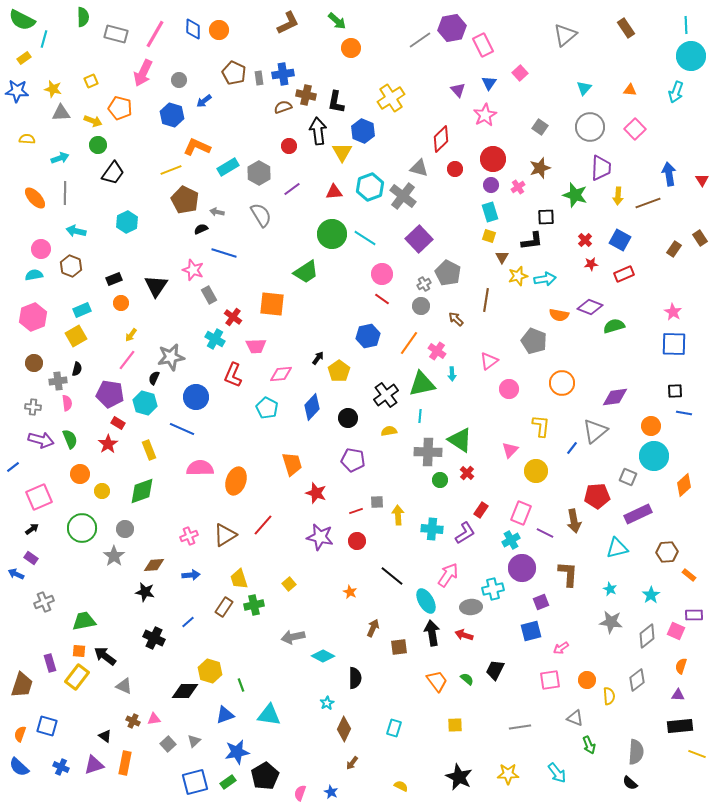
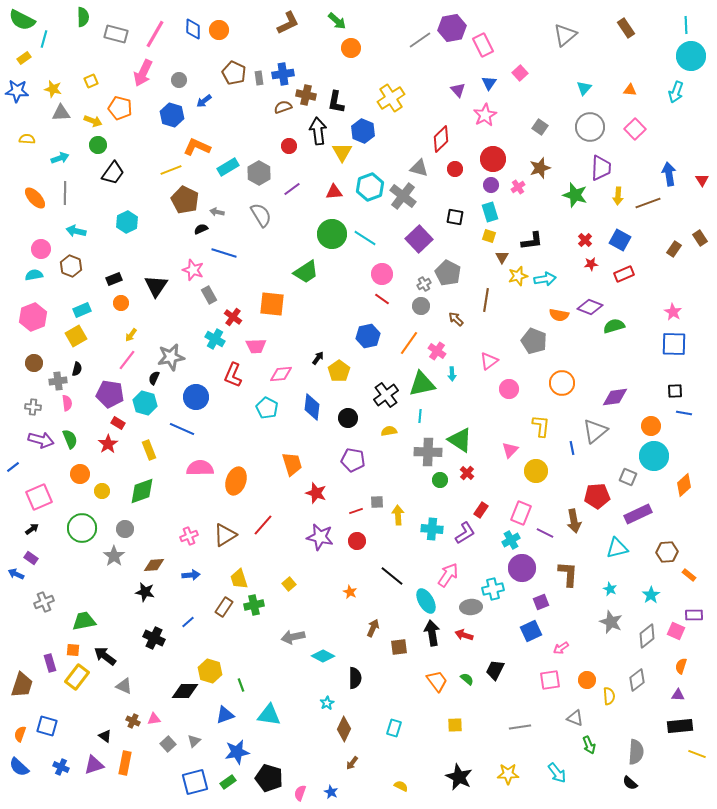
black square at (546, 217): moved 91 px left; rotated 12 degrees clockwise
blue diamond at (312, 407): rotated 36 degrees counterclockwise
blue line at (572, 448): rotated 48 degrees counterclockwise
gray star at (611, 622): rotated 15 degrees clockwise
blue square at (531, 631): rotated 10 degrees counterclockwise
orange square at (79, 651): moved 6 px left, 1 px up
black pentagon at (265, 776): moved 4 px right, 2 px down; rotated 24 degrees counterclockwise
